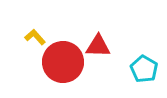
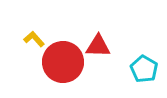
yellow L-shape: moved 1 px left, 2 px down
